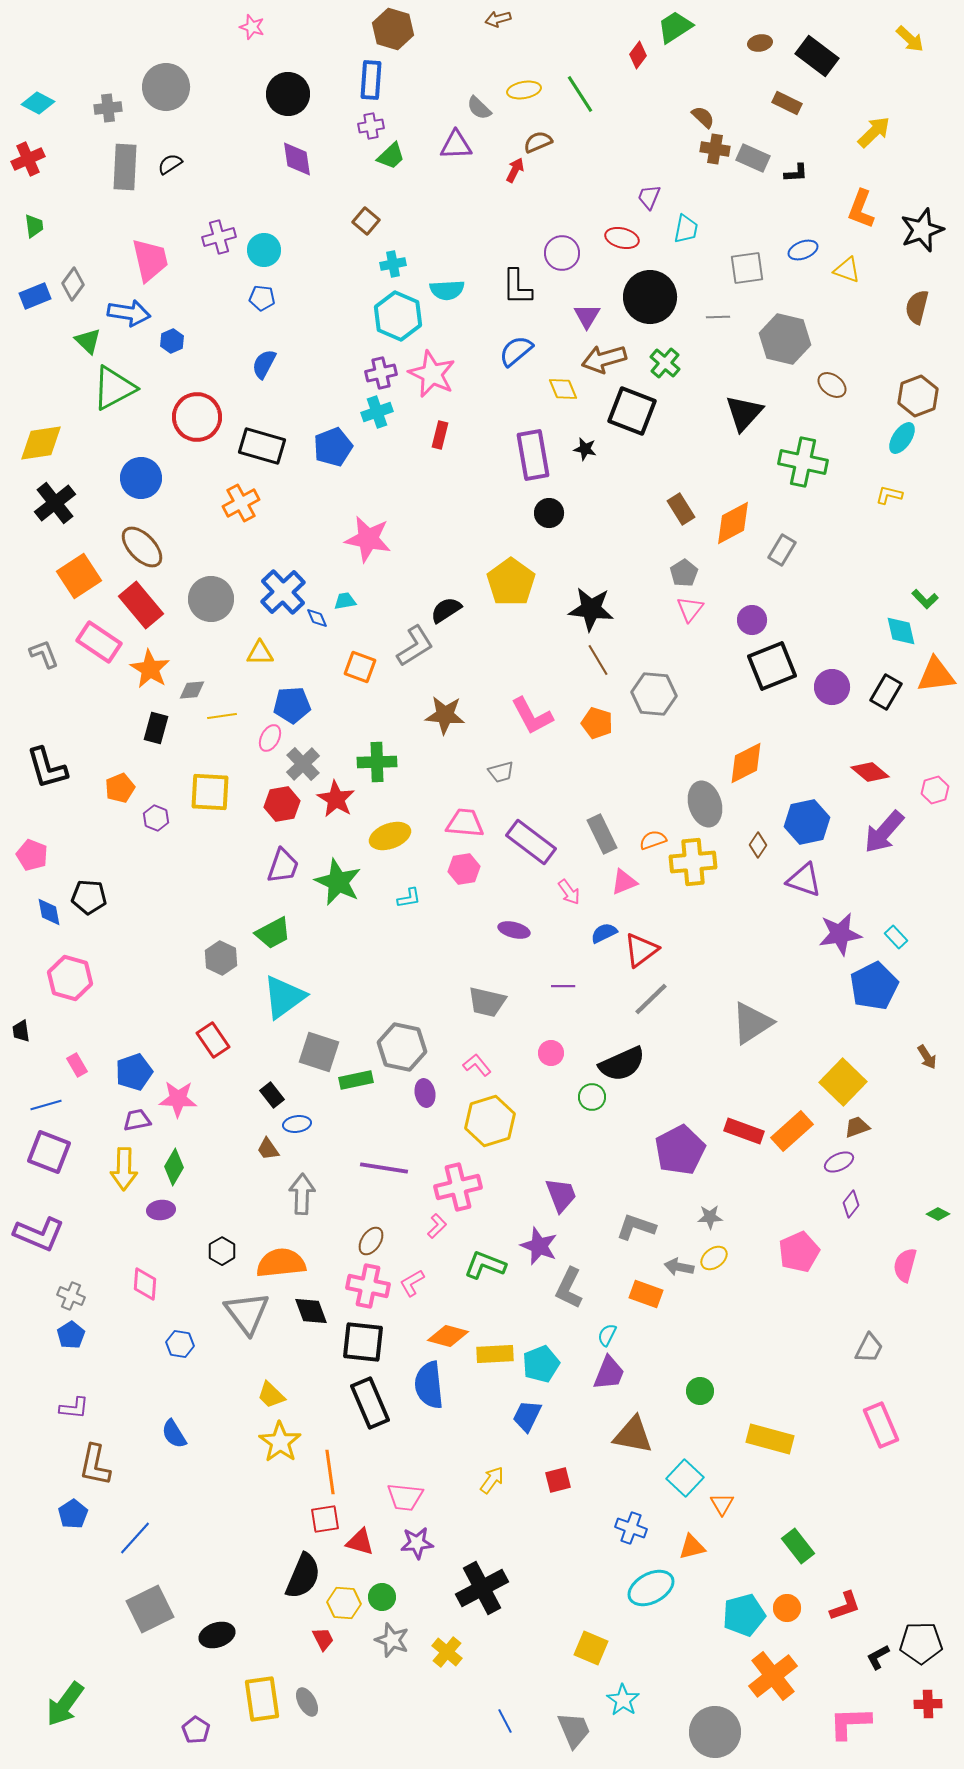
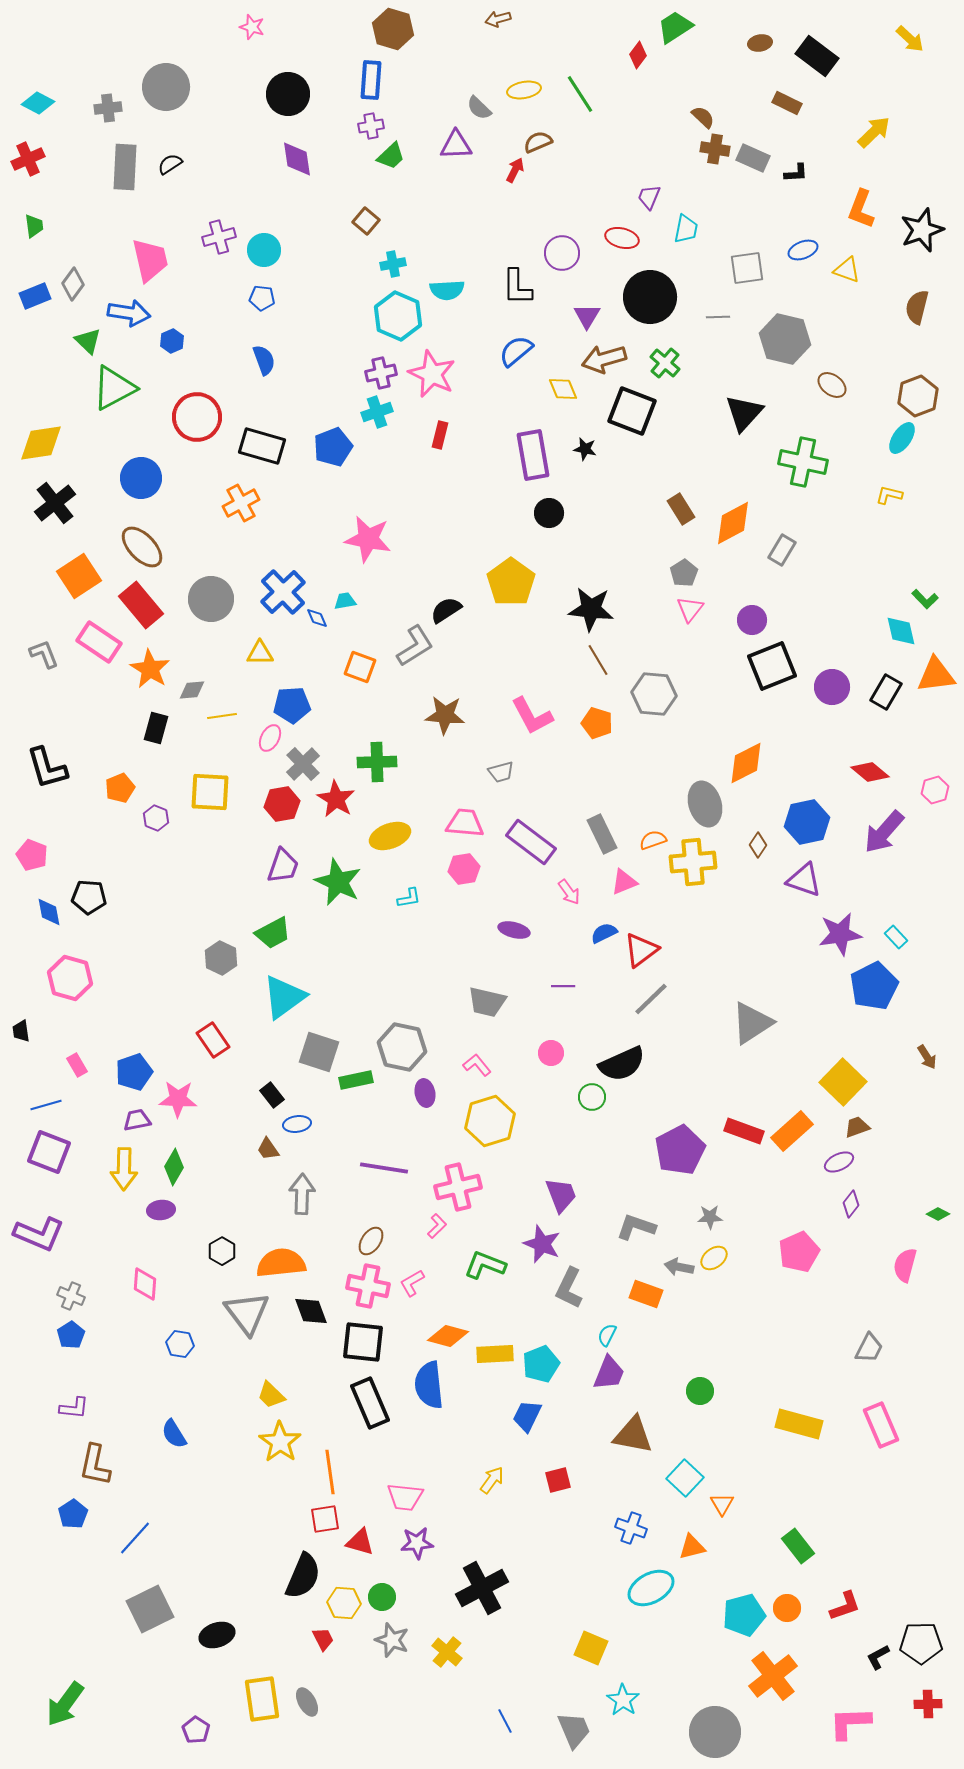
blue semicircle at (264, 364): moved 4 px up; rotated 132 degrees clockwise
purple star at (539, 1246): moved 3 px right, 2 px up
yellow rectangle at (770, 1439): moved 29 px right, 15 px up
